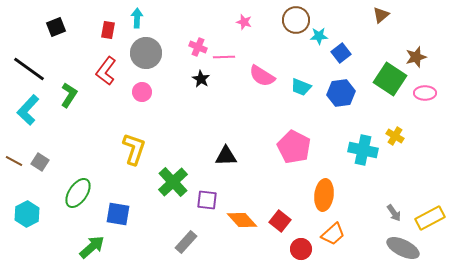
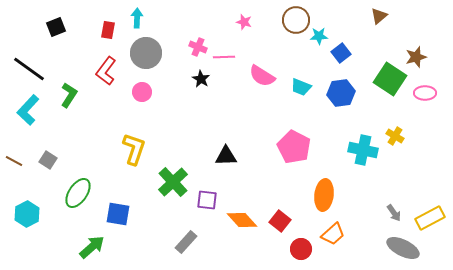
brown triangle at (381, 15): moved 2 px left, 1 px down
gray square at (40, 162): moved 8 px right, 2 px up
